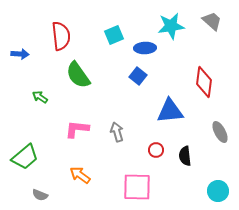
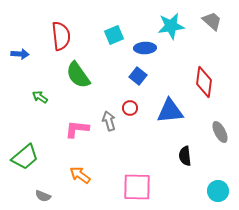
gray arrow: moved 8 px left, 11 px up
red circle: moved 26 px left, 42 px up
gray semicircle: moved 3 px right, 1 px down
